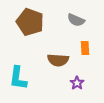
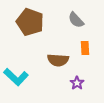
gray semicircle: rotated 24 degrees clockwise
cyan L-shape: moved 2 px left, 1 px up; rotated 55 degrees counterclockwise
